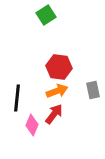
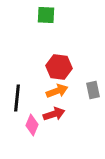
green square: rotated 36 degrees clockwise
red arrow: rotated 35 degrees clockwise
